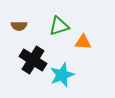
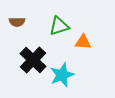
brown semicircle: moved 2 px left, 4 px up
black cross: rotated 12 degrees clockwise
